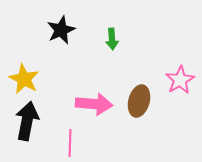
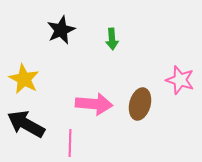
pink star: rotated 24 degrees counterclockwise
brown ellipse: moved 1 px right, 3 px down
black arrow: moved 1 px left, 3 px down; rotated 72 degrees counterclockwise
